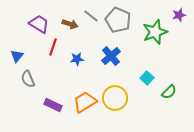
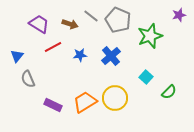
green star: moved 5 px left, 4 px down
red line: rotated 42 degrees clockwise
blue star: moved 3 px right, 4 px up
cyan square: moved 1 px left, 1 px up
